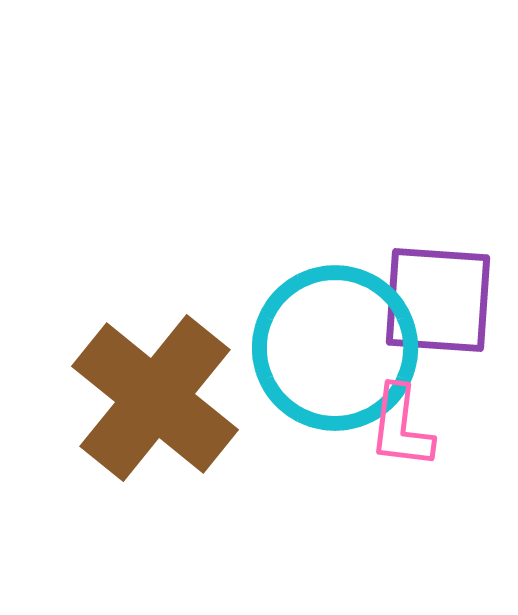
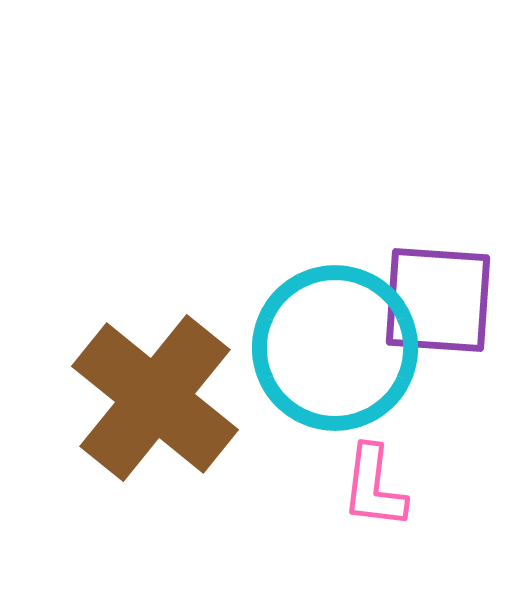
pink L-shape: moved 27 px left, 60 px down
